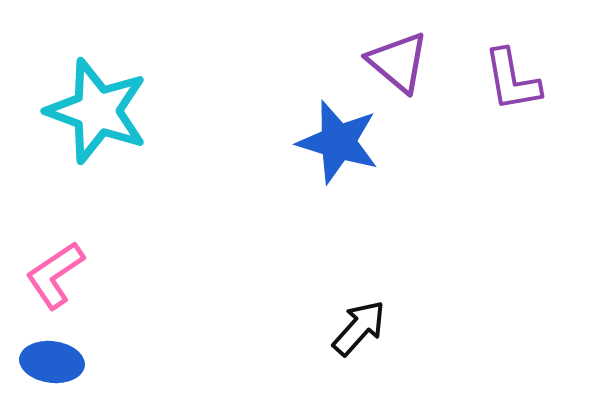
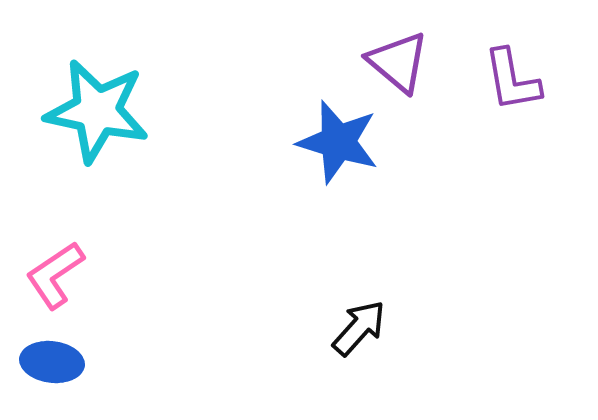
cyan star: rotated 8 degrees counterclockwise
